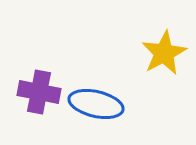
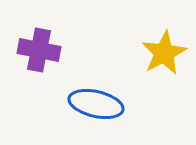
purple cross: moved 42 px up
